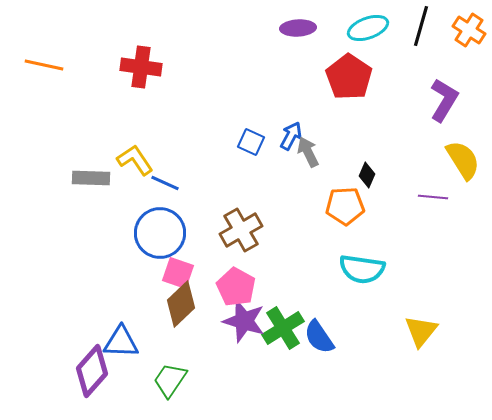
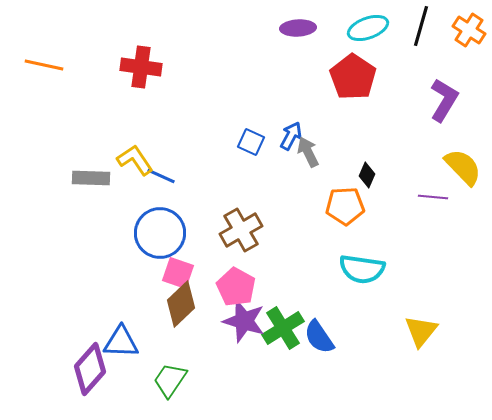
red pentagon: moved 4 px right
yellow semicircle: moved 7 px down; rotated 12 degrees counterclockwise
blue line: moved 4 px left, 7 px up
purple diamond: moved 2 px left, 2 px up
